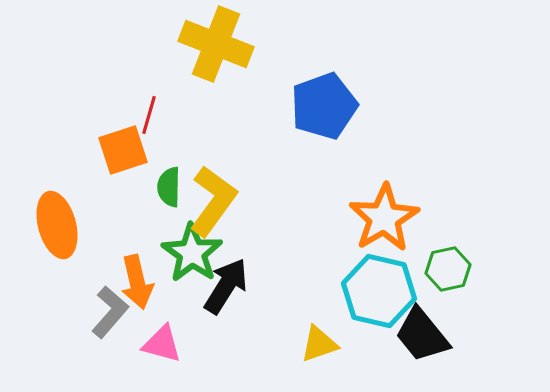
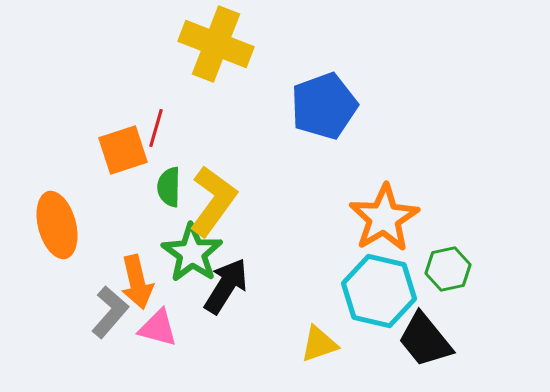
red line: moved 7 px right, 13 px down
black trapezoid: moved 3 px right, 5 px down
pink triangle: moved 4 px left, 16 px up
